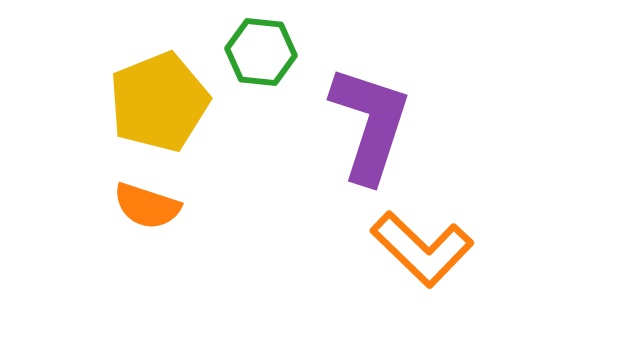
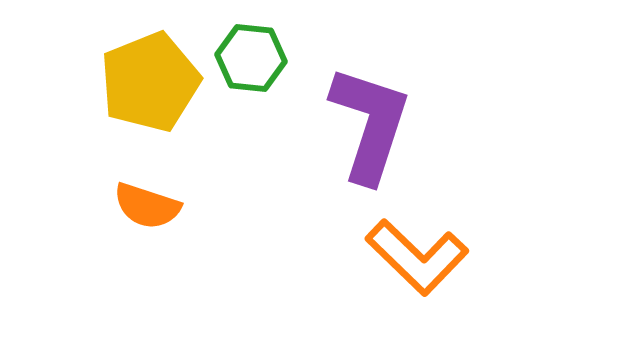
green hexagon: moved 10 px left, 6 px down
yellow pentagon: moved 9 px left, 20 px up
orange L-shape: moved 5 px left, 8 px down
